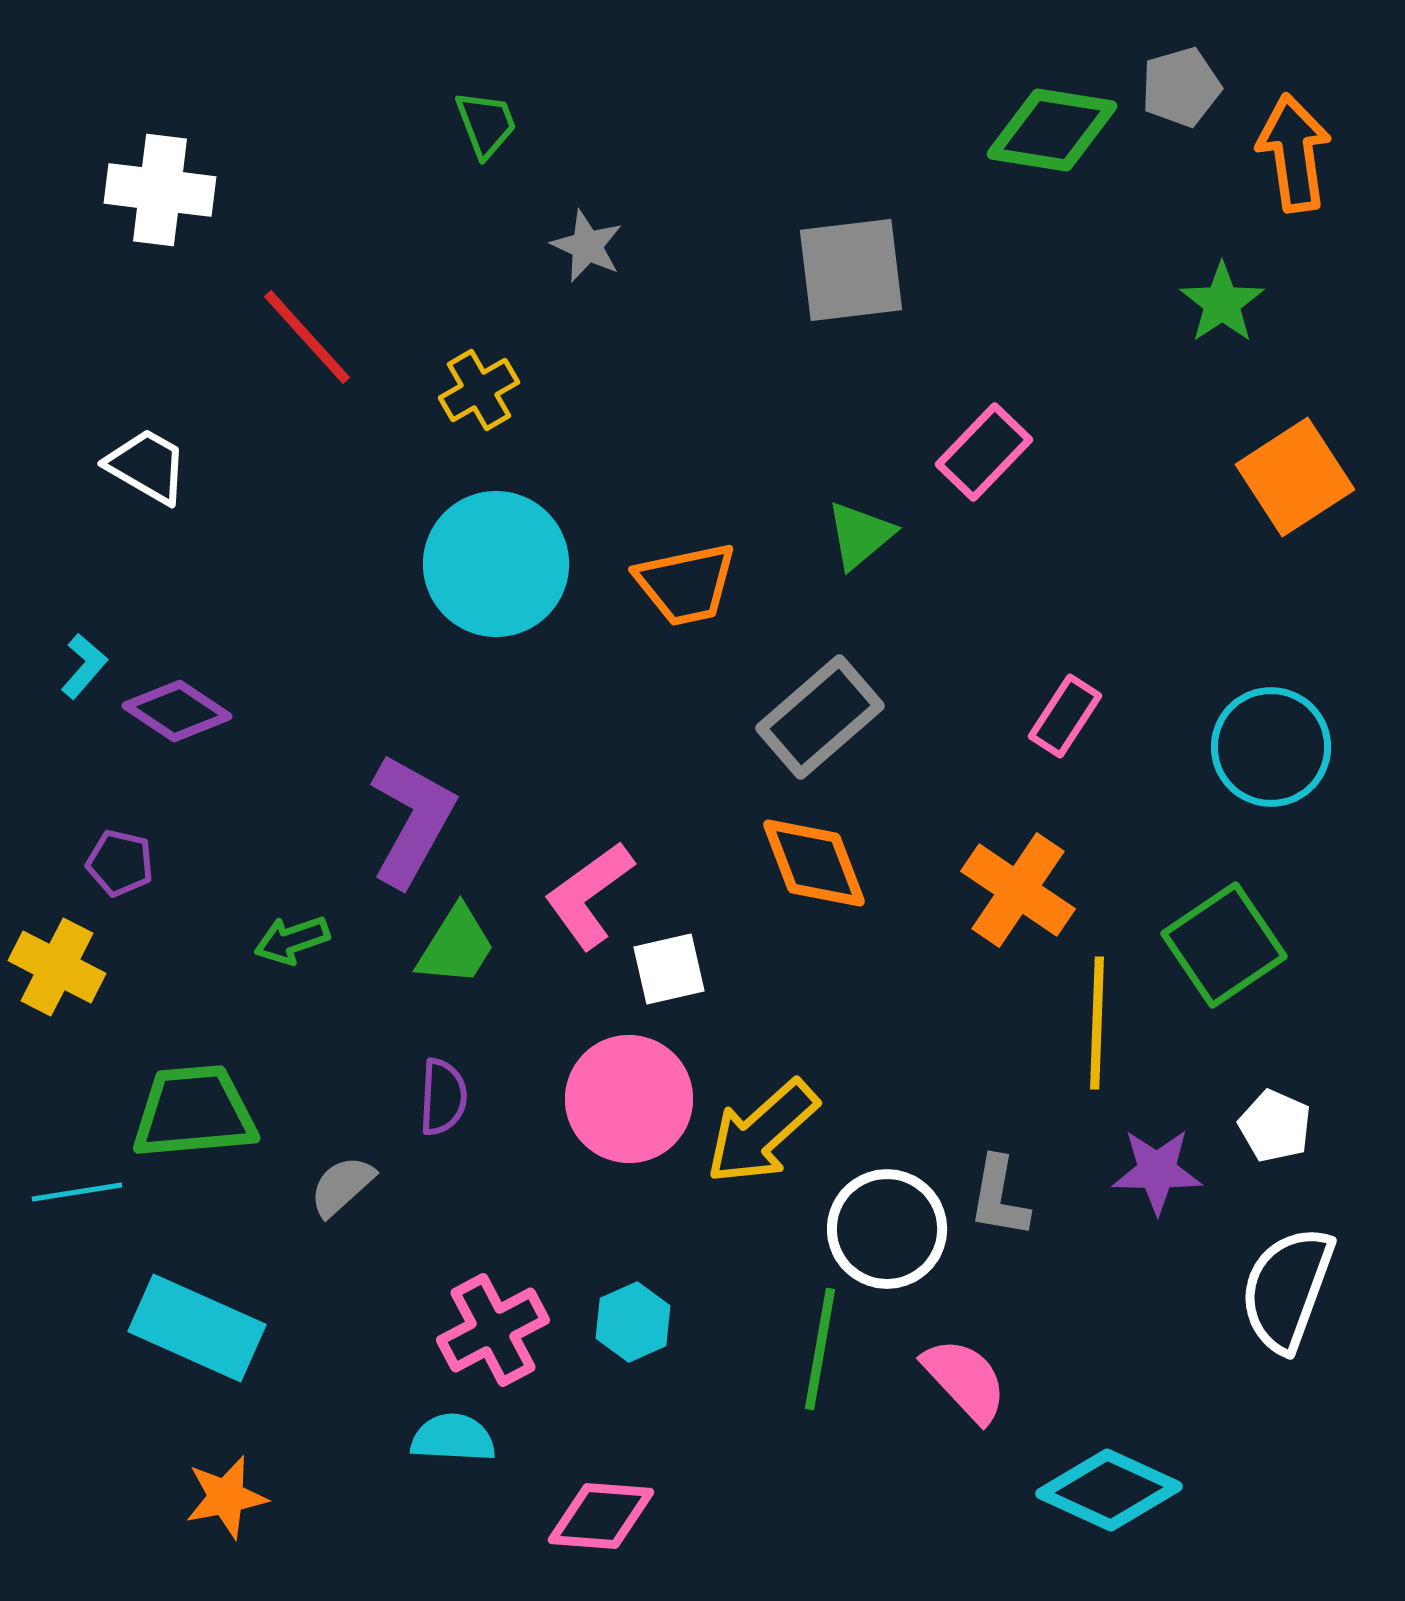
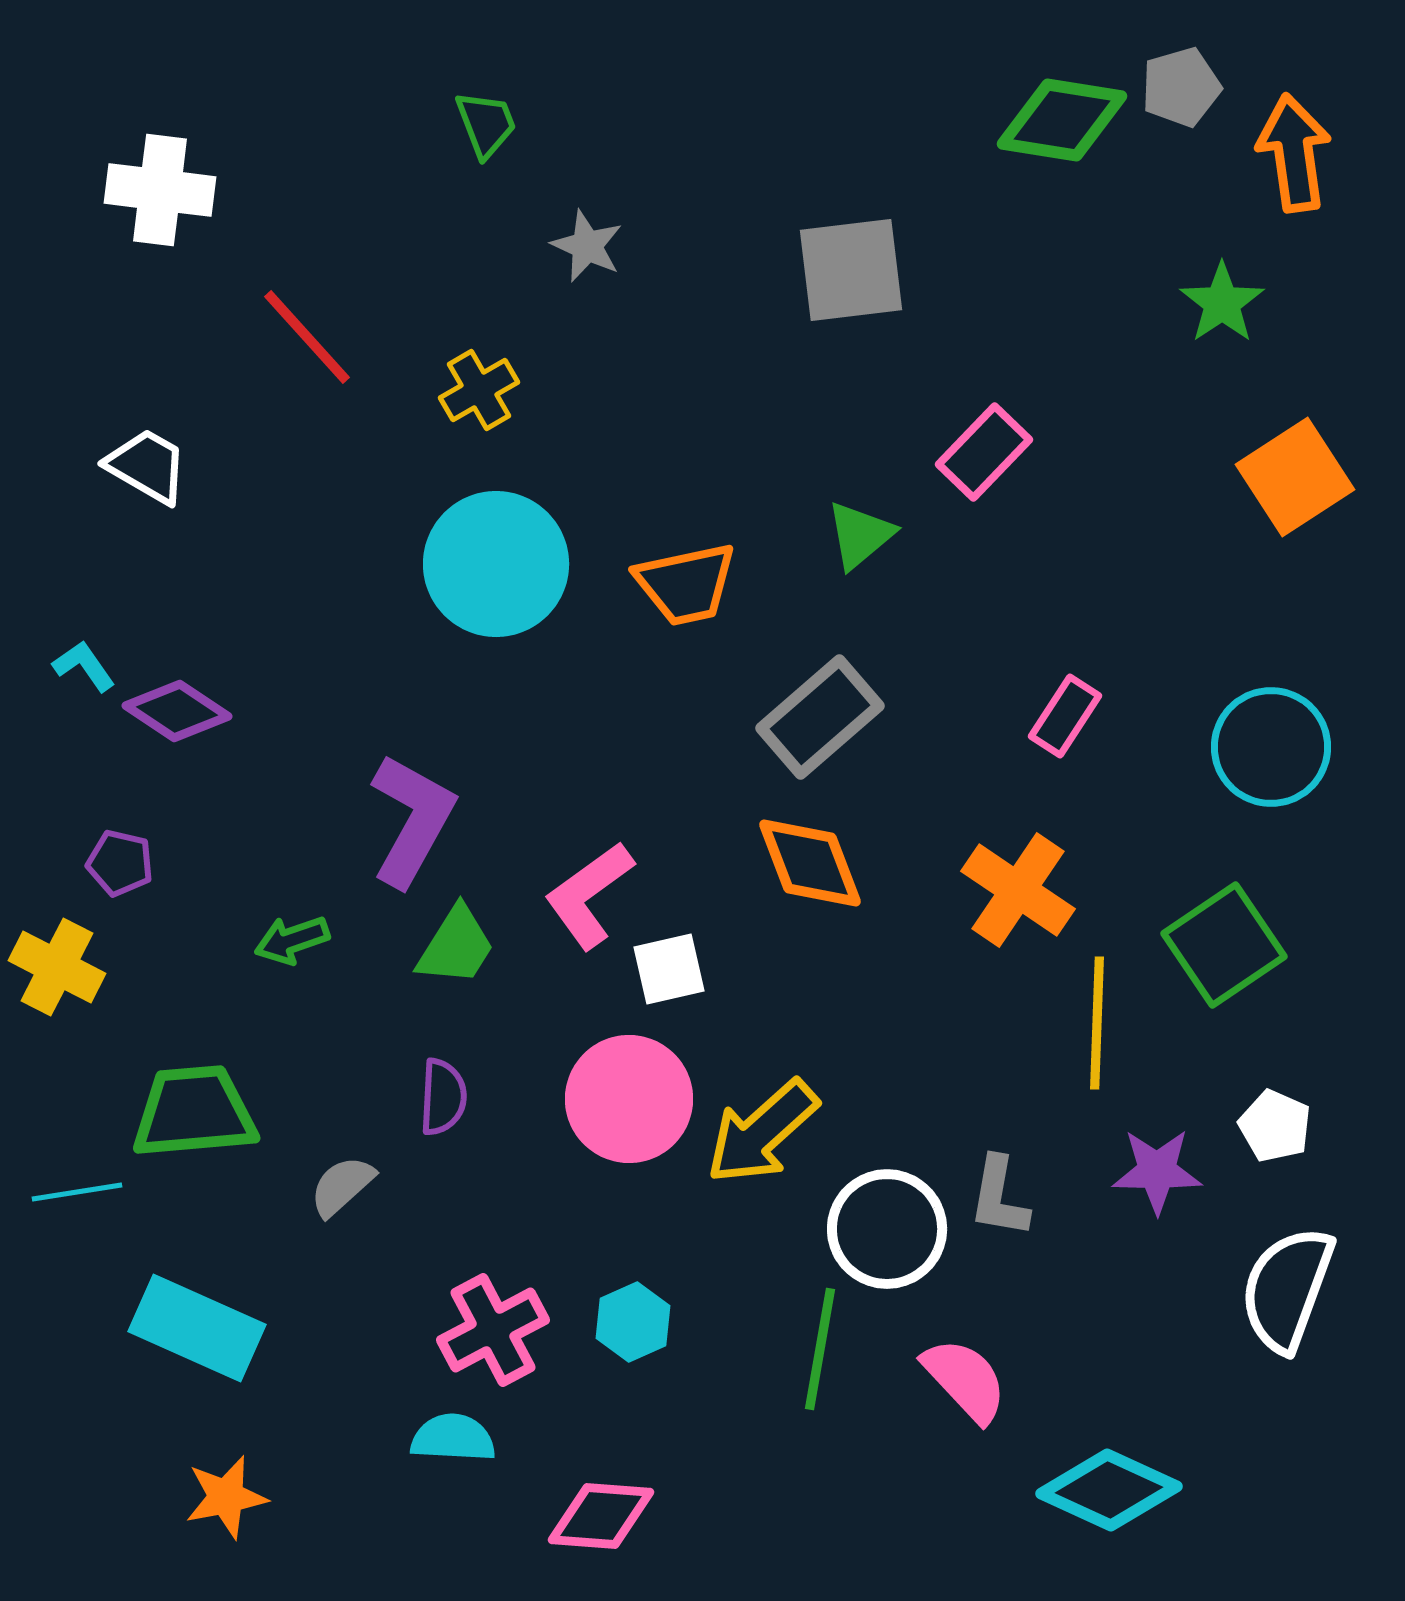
green diamond at (1052, 130): moved 10 px right, 10 px up
cyan L-shape at (84, 666): rotated 76 degrees counterclockwise
orange diamond at (814, 863): moved 4 px left
